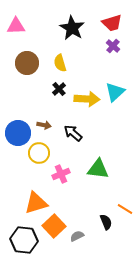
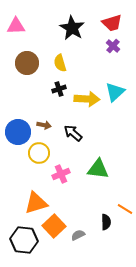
black cross: rotated 24 degrees clockwise
blue circle: moved 1 px up
black semicircle: rotated 21 degrees clockwise
gray semicircle: moved 1 px right, 1 px up
